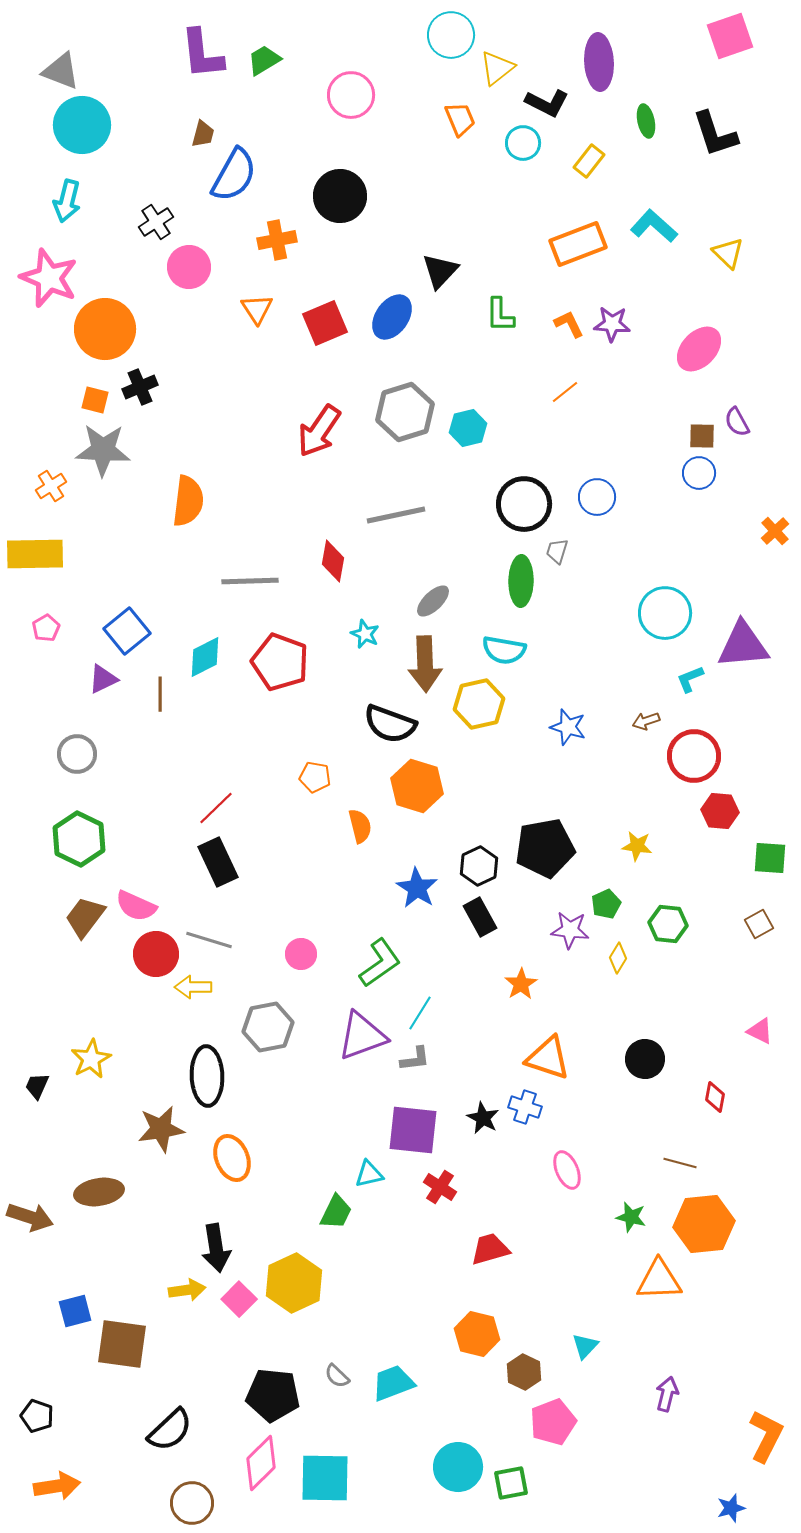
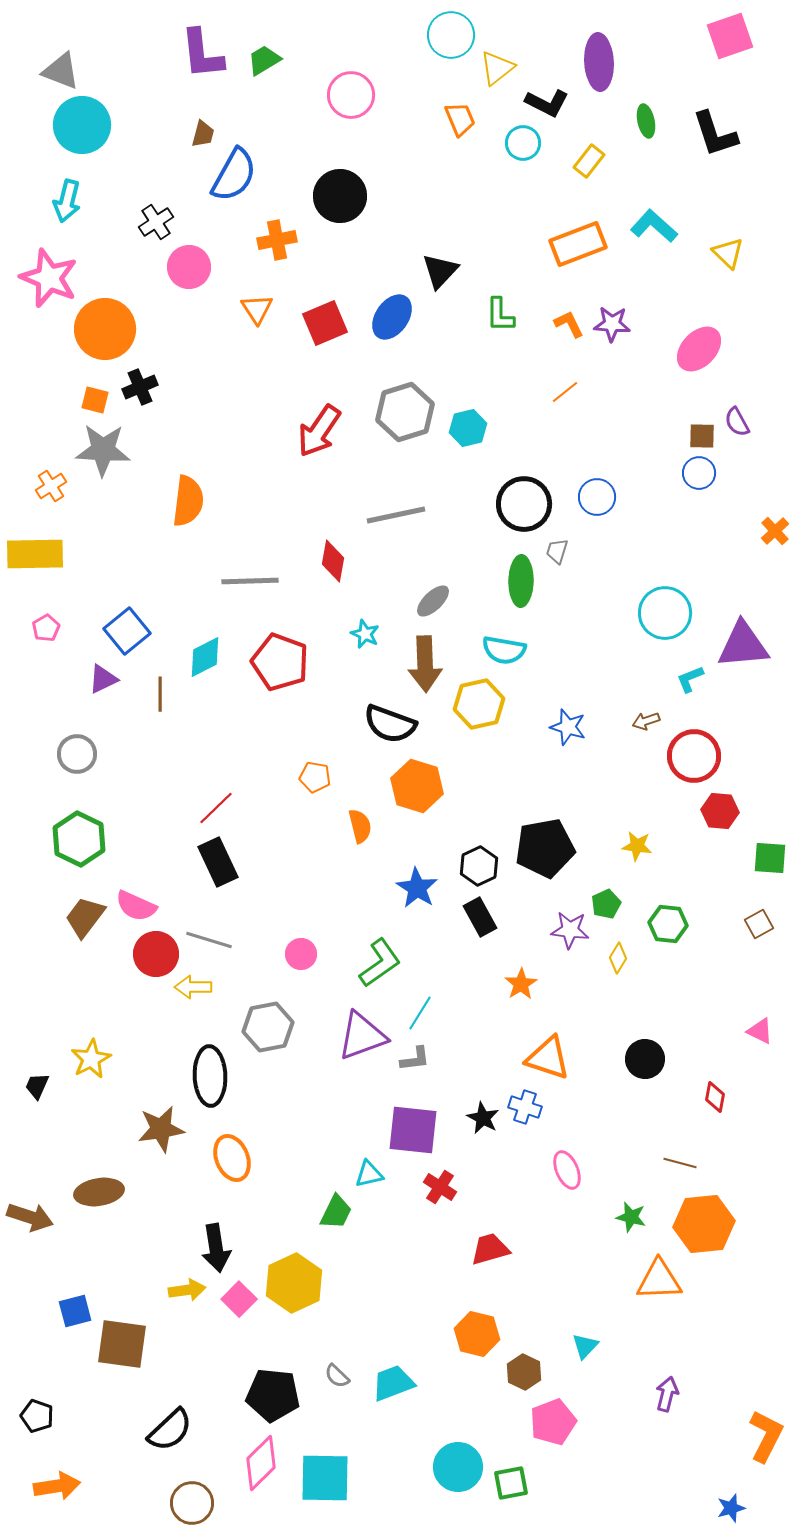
black ellipse at (207, 1076): moved 3 px right
